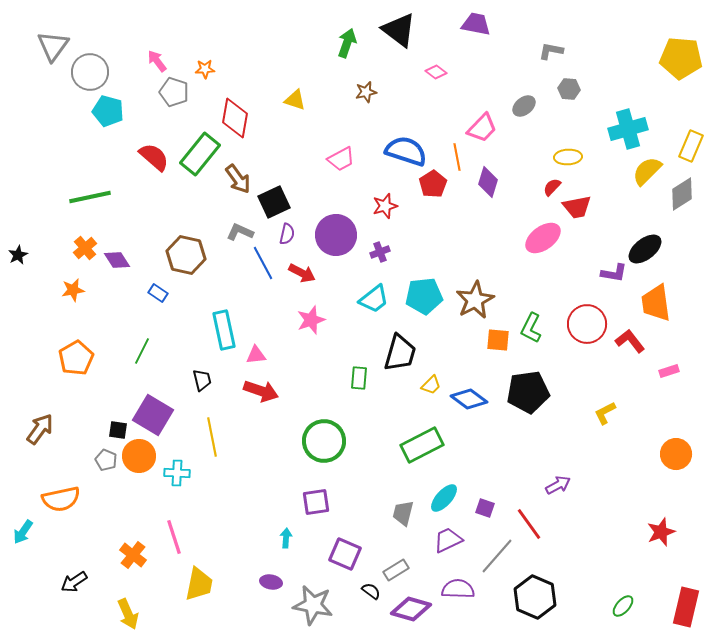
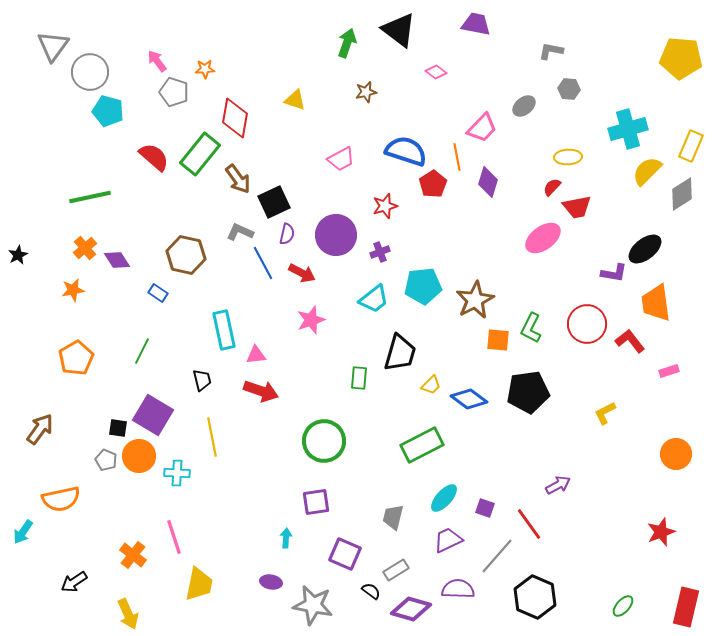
cyan pentagon at (424, 296): moved 1 px left, 10 px up
black square at (118, 430): moved 2 px up
gray trapezoid at (403, 513): moved 10 px left, 4 px down
